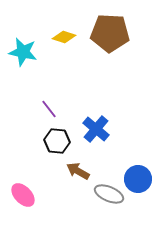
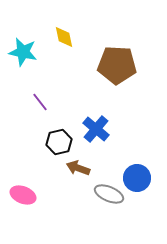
brown pentagon: moved 7 px right, 32 px down
yellow diamond: rotated 60 degrees clockwise
purple line: moved 9 px left, 7 px up
black hexagon: moved 2 px right, 1 px down; rotated 20 degrees counterclockwise
brown arrow: moved 3 px up; rotated 10 degrees counterclockwise
blue circle: moved 1 px left, 1 px up
pink ellipse: rotated 25 degrees counterclockwise
